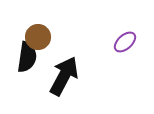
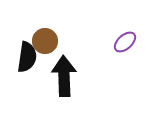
brown circle: moved 7 px right, 4 px down
black arrow: rotated 30 degrees counterclockwise
